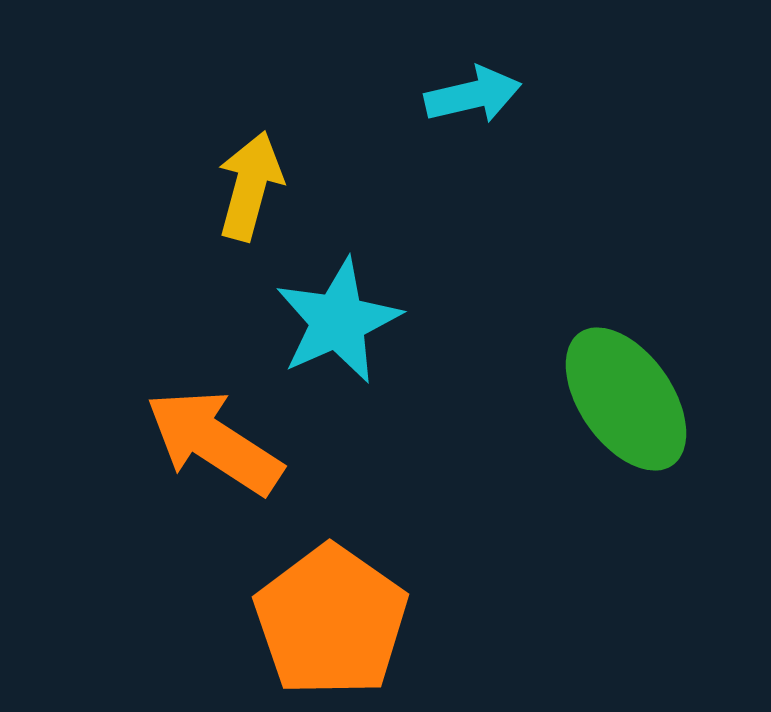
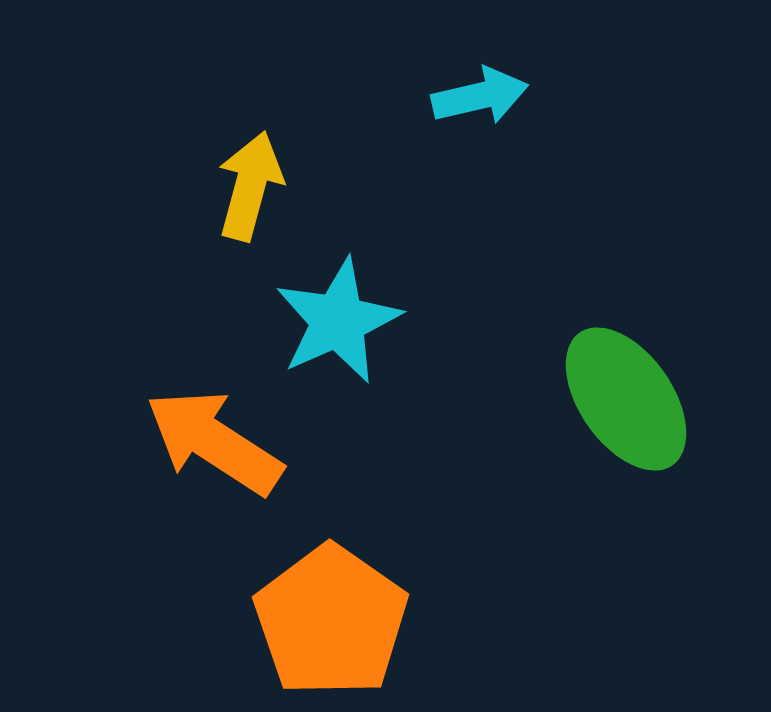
cyan arrow: moved 7 px right, 1 px down
